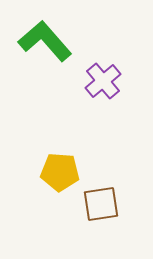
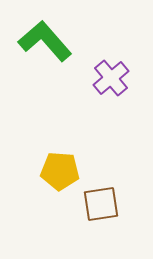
purple cross: moved 8 px right, 3 px up
yellow pentagon: moved 1 px up
